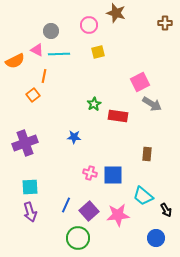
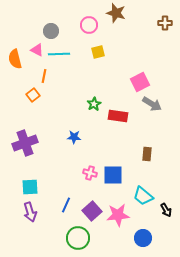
orange semicircle: moved 2 px up; rotated 102 degrees clockwise
purple square: moved 3 px right
blue circle: moved 13 px left
